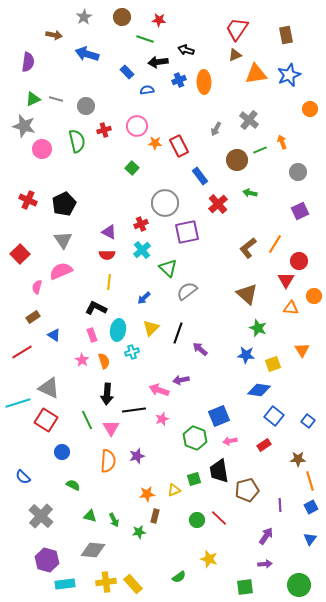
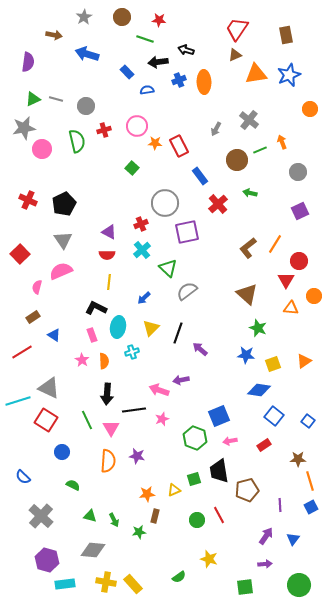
gray star at (24, 126): moved 2 px down; rotated 25 degrees counterclockwise
cyan ellipse at (118, 330): moved 3 px up
orange triangle at (302, 350): moved 2 px right, 11 px down; rotated 28 degrees clockwise
orange semicircle at (104, 361): rotated 14 degrees clockwise
cyan line at (18, 403): moved 2 px up
purple star at (137, 456): rotated 28 degrees clockwise
red line at (219, 518): moved 3 px up; rotated 18 degrees clockwise
blue triangle at (310, 539): moved 17 px left
yellow cross at (106, 582): rotated 18 degrees clockwise
